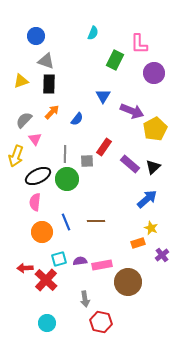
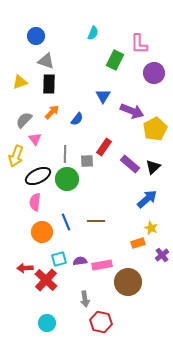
yellow triangle: moved 1 px left, 1 px down
